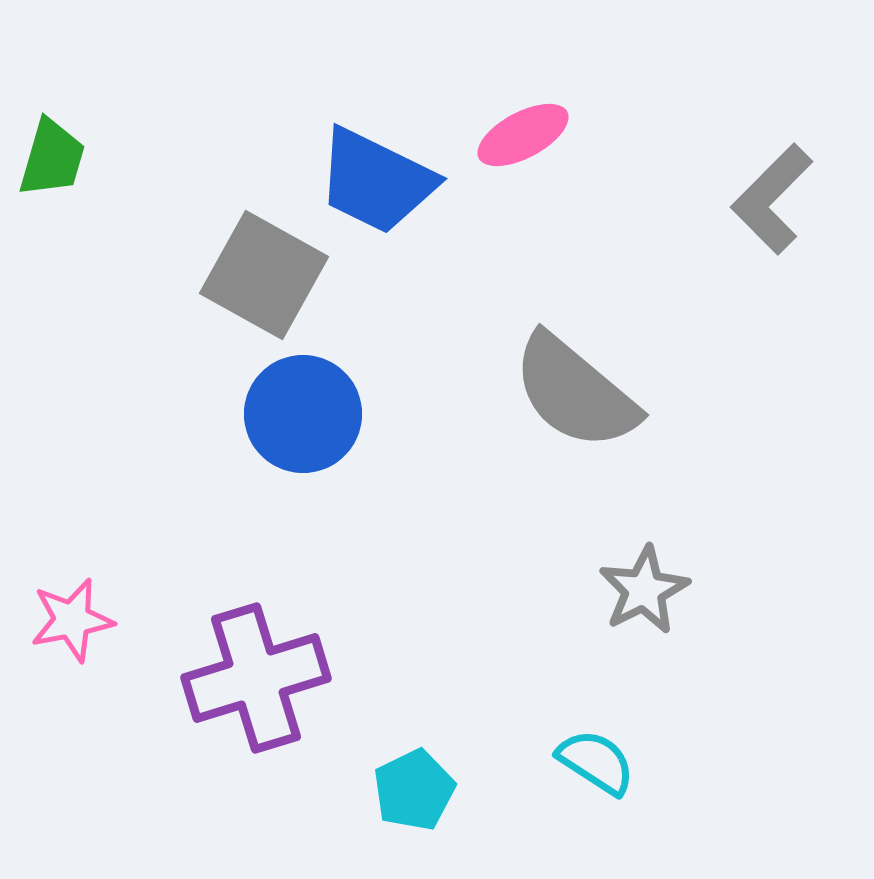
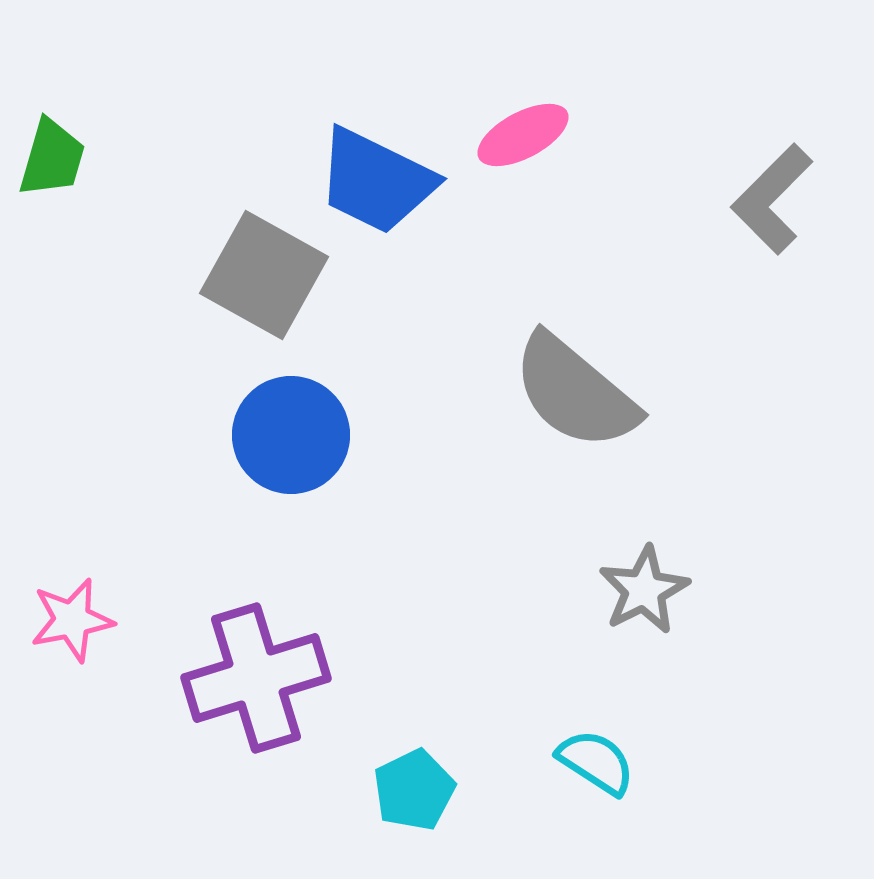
blue circle: moved 12 px left, 21 px down
